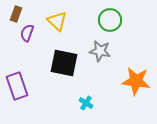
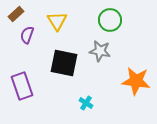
brown rectangle: rotated 28 degrees clockwise
yellow triangle: rotated 15 degrees clockwise
purple semicircle: moved 2 px down
purple rectangle: moved 5 px right
